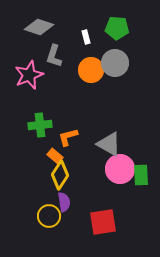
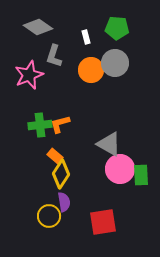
gray diamond: moved 1 px left; rotated 16 degrees clockwise
orange L-shape: moved 8 px left, 13 px up
yellow diamond: moved 1 px right, 1 px up
